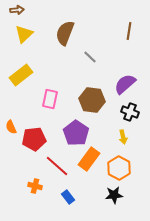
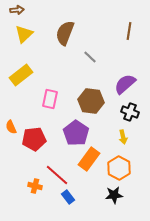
brown hexagon: moved 1 px left, 1 px down
red line: moved 9 px down
